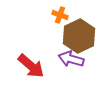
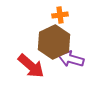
orange cross: rotated 28 degrees counterclockwise
brown hexagon: moved 25 px left, 6 px down
